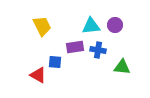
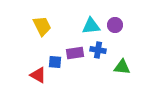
purple rectangle: moved 6 px down
